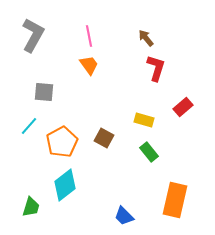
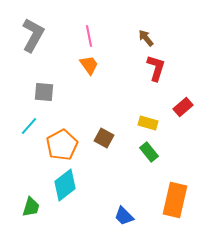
yellow rectangle: moved 4 px right, 3 px down
orange pentagon: moved 3 px down
